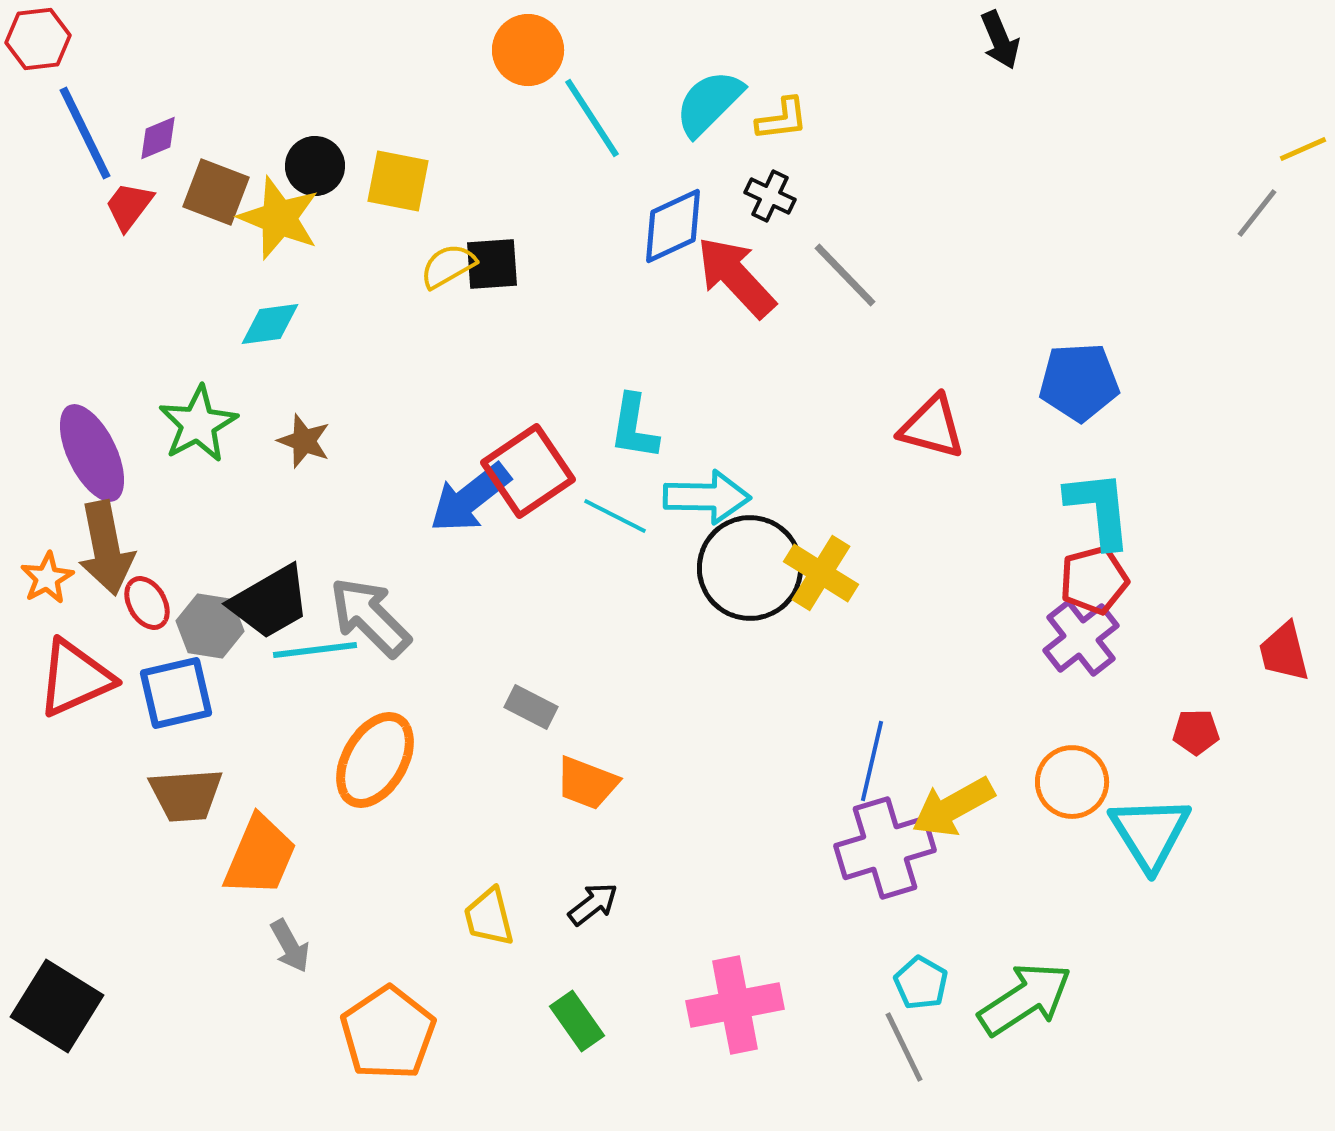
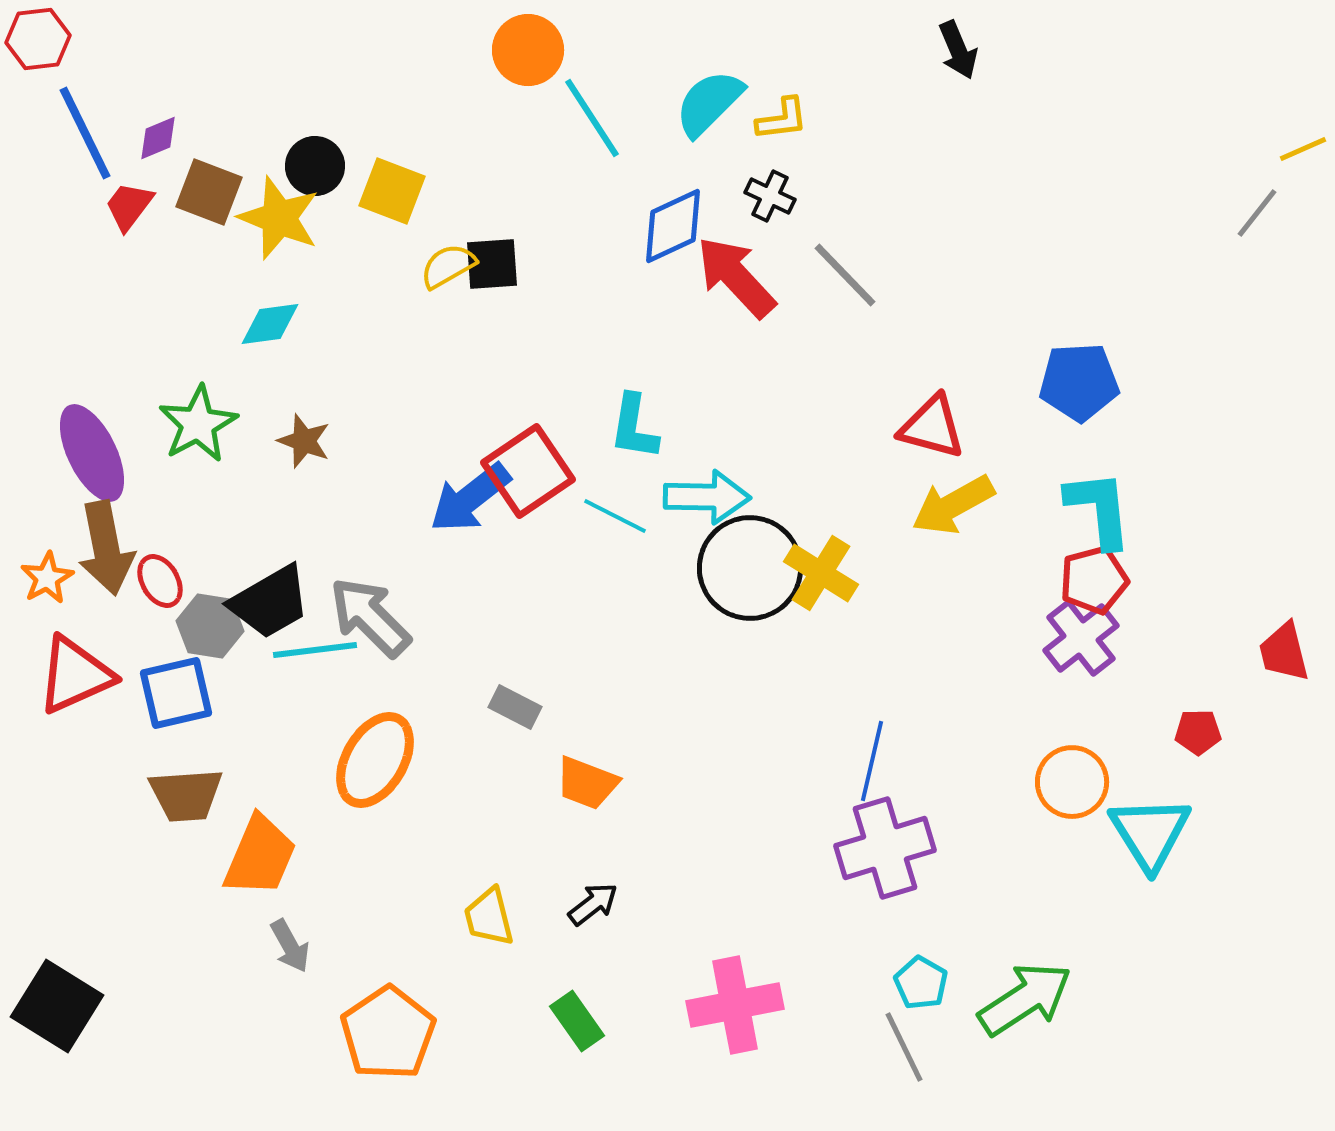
black arrow at (1000, 40): moved 42 px left, 10 px down
yellow square at (398, 181): moved 6 px left, 10 px down; rotated 10 degrees clockwise
brown square at (216, 192): moved 7 px left
red ellipse at (147, 603): moved 13 px right, 22 px up
red triangle at (75, 678): moved 3 px up
gray rectangle at (531, 707): moved 16 px left
red pentagon at (1196, 732): moved 2 px right
yellow arrow at (953, 807): moved 302 px up
